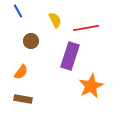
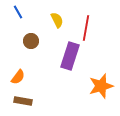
blue line: moved 1 px down
yellow semicircle: moved 2 px right
red line: rotated 70 degrees counterclockwise
orange semicircle: moved 3 px left, 5 px down
orange star: moved 10 px right; rotated 10 degrees clockwise
brown rectangle: moved 2 px down
